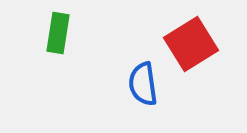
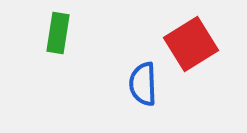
blue semicircle: rotated 6 degrees clockwise
